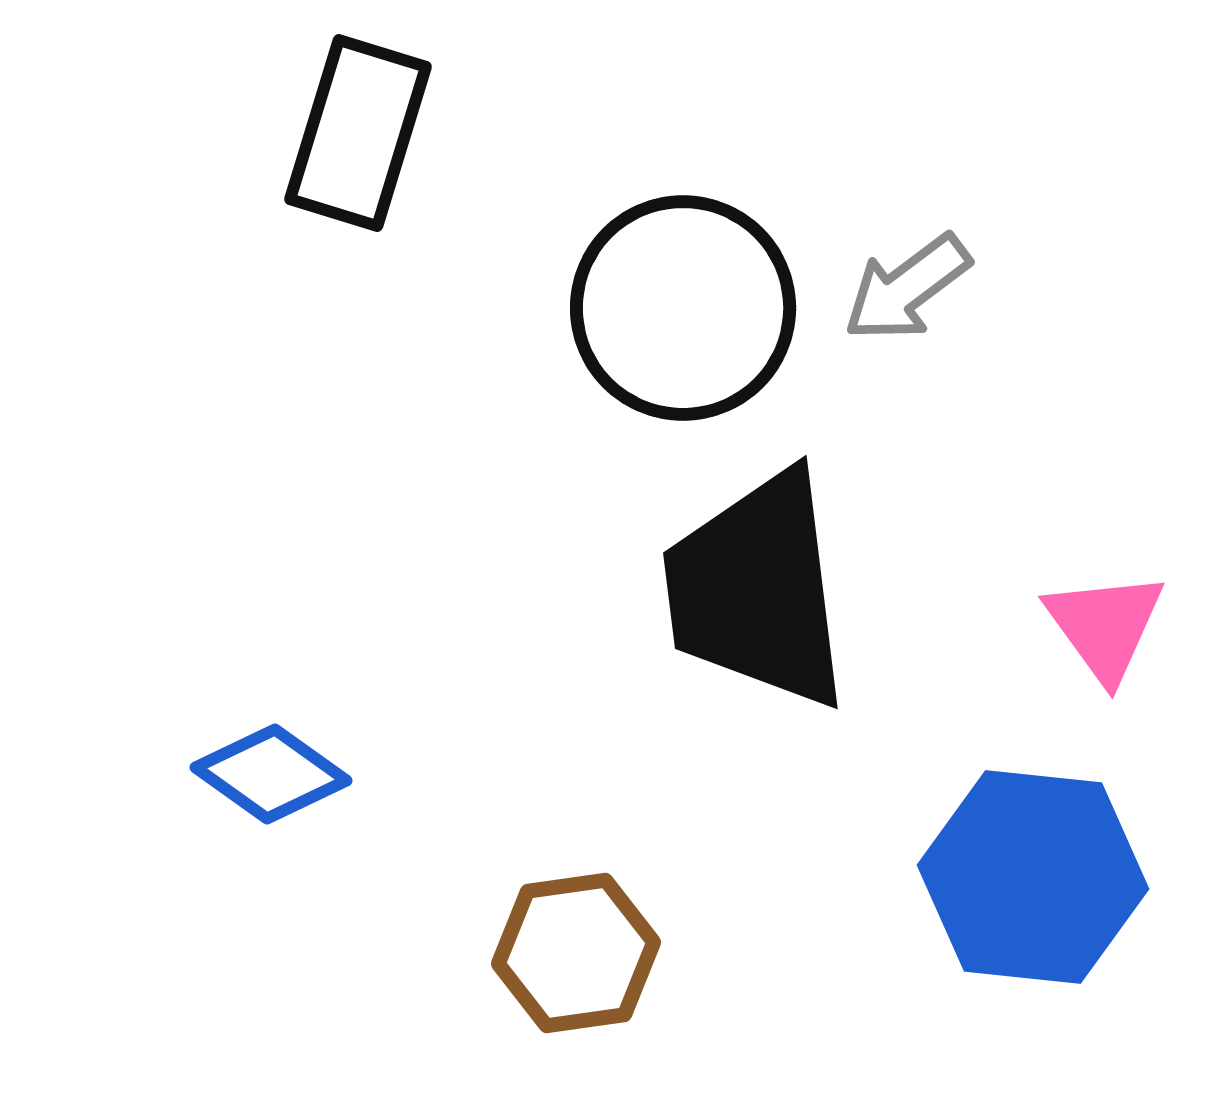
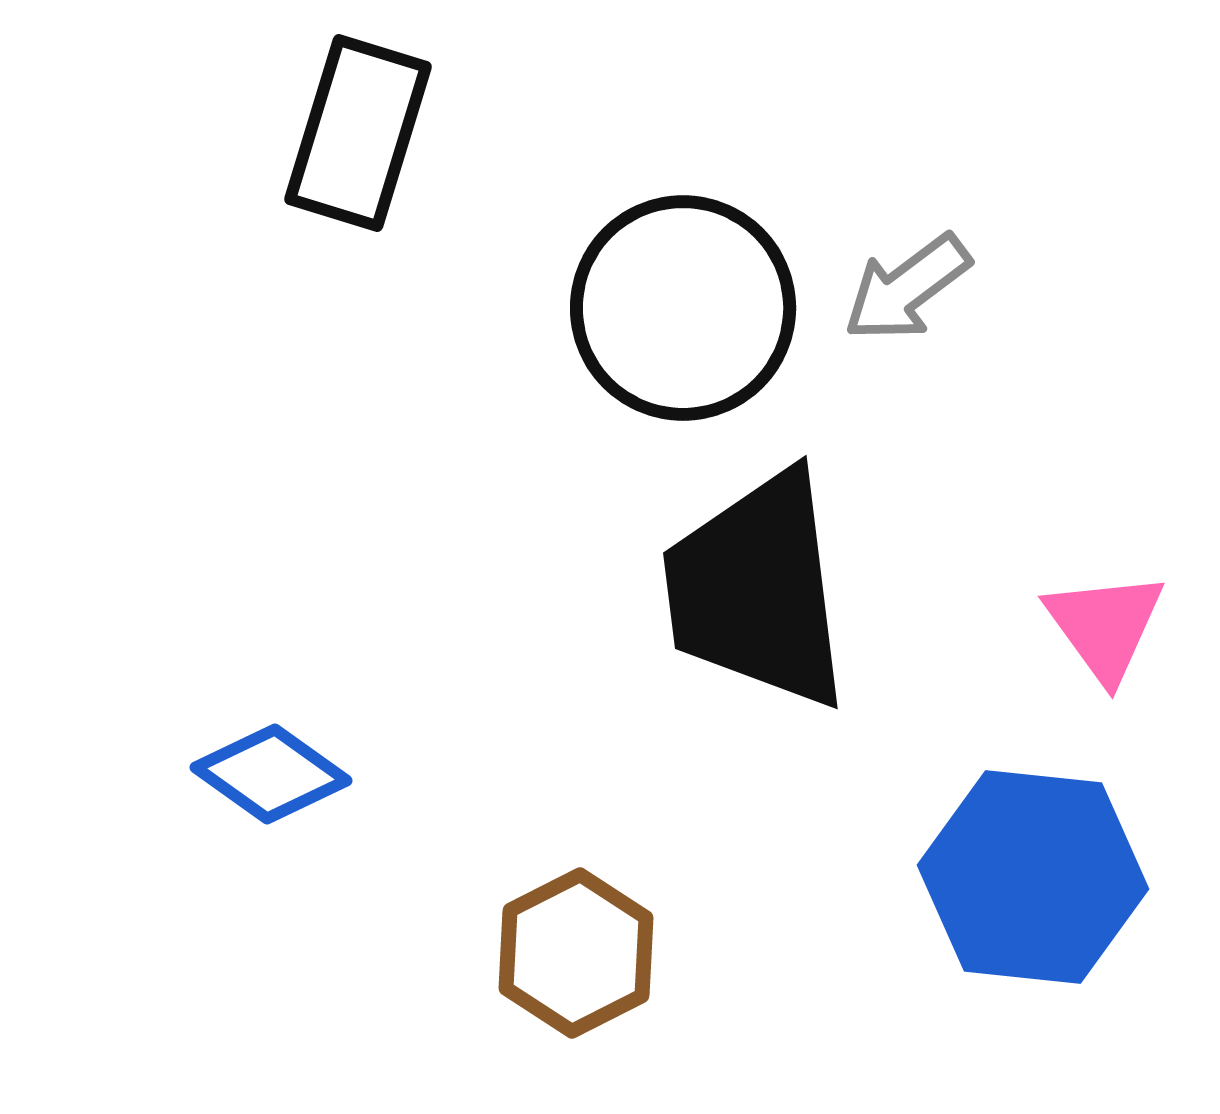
brown hexagon: rotated 19 degrees counterclockwise
